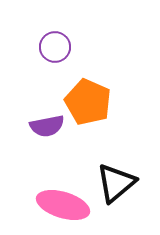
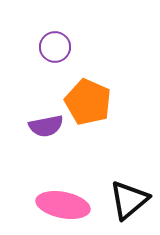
purple semicircle: moved 1 px left
black triangle: moved 13 px right, 17 px down
pink ellipse: rotated 6 degrees counterclockwise
